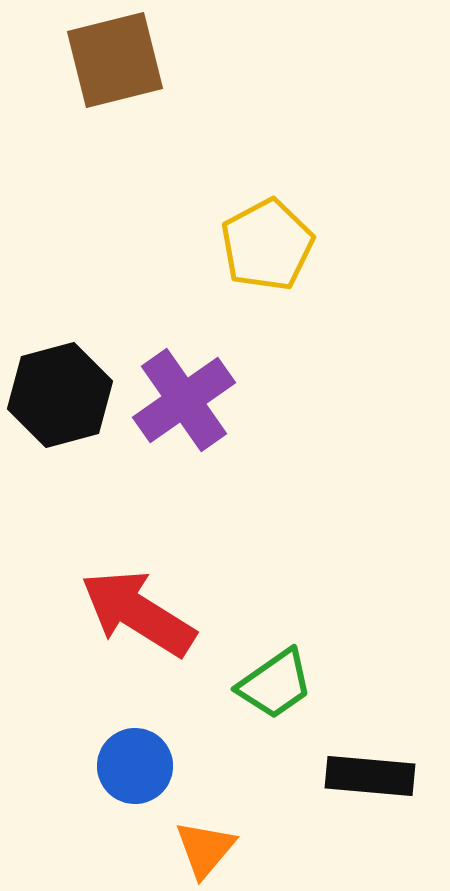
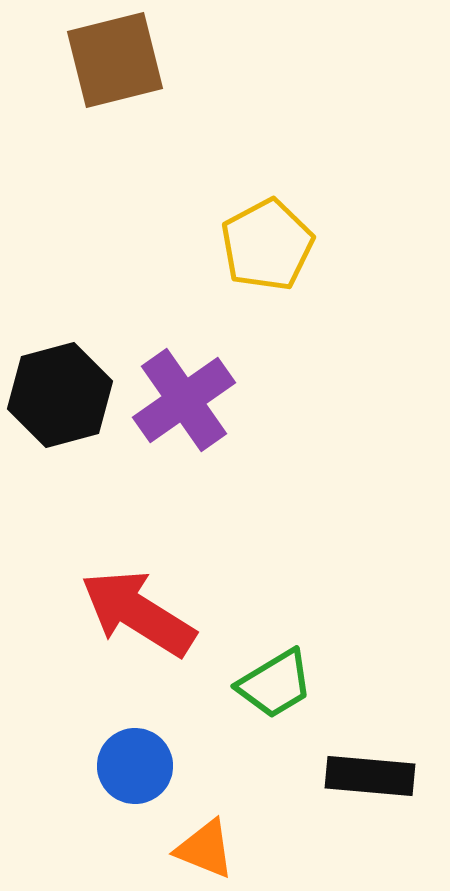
green trapezoid: rotated 4 degrees clockwise
orange triangle: rotated 48 degrees counterclockwise
